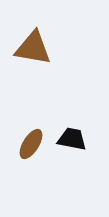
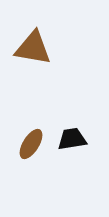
black trapezoid: rotated 20 degrees counterclockwise
